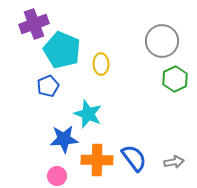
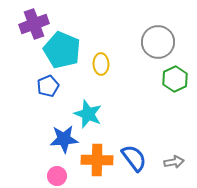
gray circle: moved 4 px left, 1 px down
